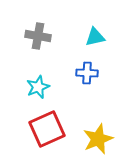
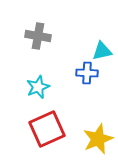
cyan triangle: moved 7 px right, 14 px down
